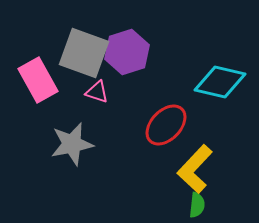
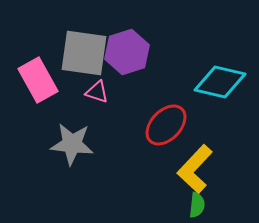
gray square: rotated 12 degrees counterclockwise
gray star: rotated 18 degrees clockwise
